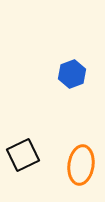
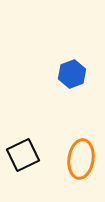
orange ellipse: moved 6 px up
